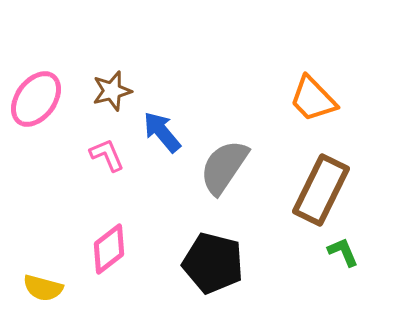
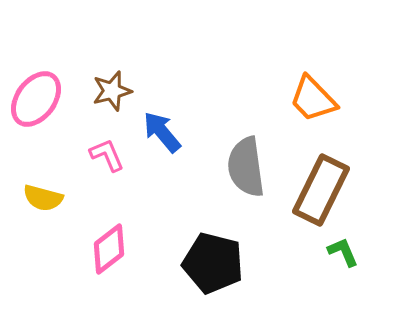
gray semicircle: moved 22 px right; rotated 42 degrees counterclockwise
yellow semicircle: moved 90 px up
